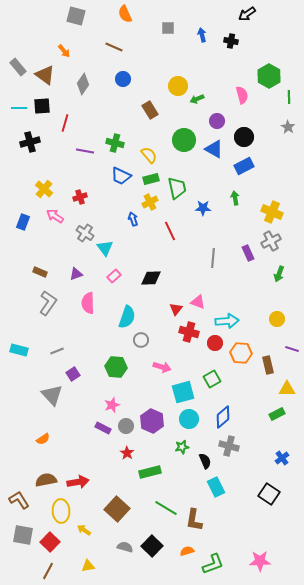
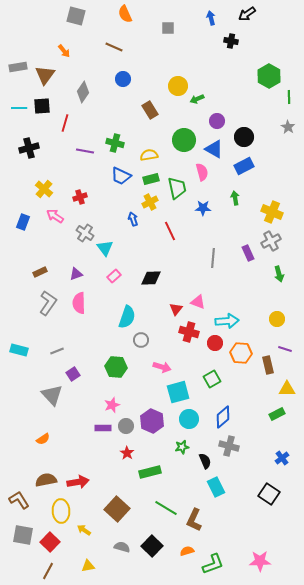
blue arrow at (202, 35): moved 9 px right, 17 px up
gray rectangle at (18, 67): rotated 60 degrees counterclockwise
brown triangle at (45, 75): rotated 30 degrees clockwise
gray diamond at (83, 84): moved 8 px down
pink semicircle at (242, 95): moved 40 px left, 77 px down
black cross at (30, 142): moved 1 px left, 6 px down
yellow semicircle at (149, 155): rotated 60 degrees counterclockwise
brown rectangle at (40, 272): rotated 48 degrees counterclockwise
green arrow at (279, 274): rotated 35 degrees counterclockwise
pink semicircle at (88, 303): moved 9 px left
purple line at (292, 349): moved 7 px left
cyan square at (183, 392): moved 5 px left
purple rectangle at (103, 428): rotated 28 degrees counterclockwise
brown L-shape at (194, 520): rotated 15 degrees clockwise
gray semicircle at (125, 547): moved 3 px left
